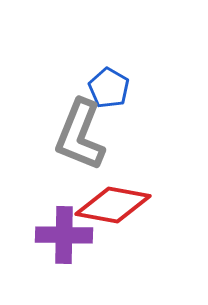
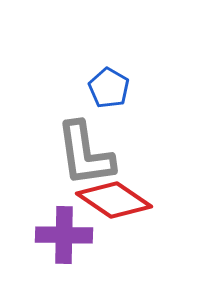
gray L-shape: moved 5 px right, 19 px down; rotated 30 degrees counterclockwise
red diamond: moved 1 px right, 5 px up; rotated 24 degrees clockwise
